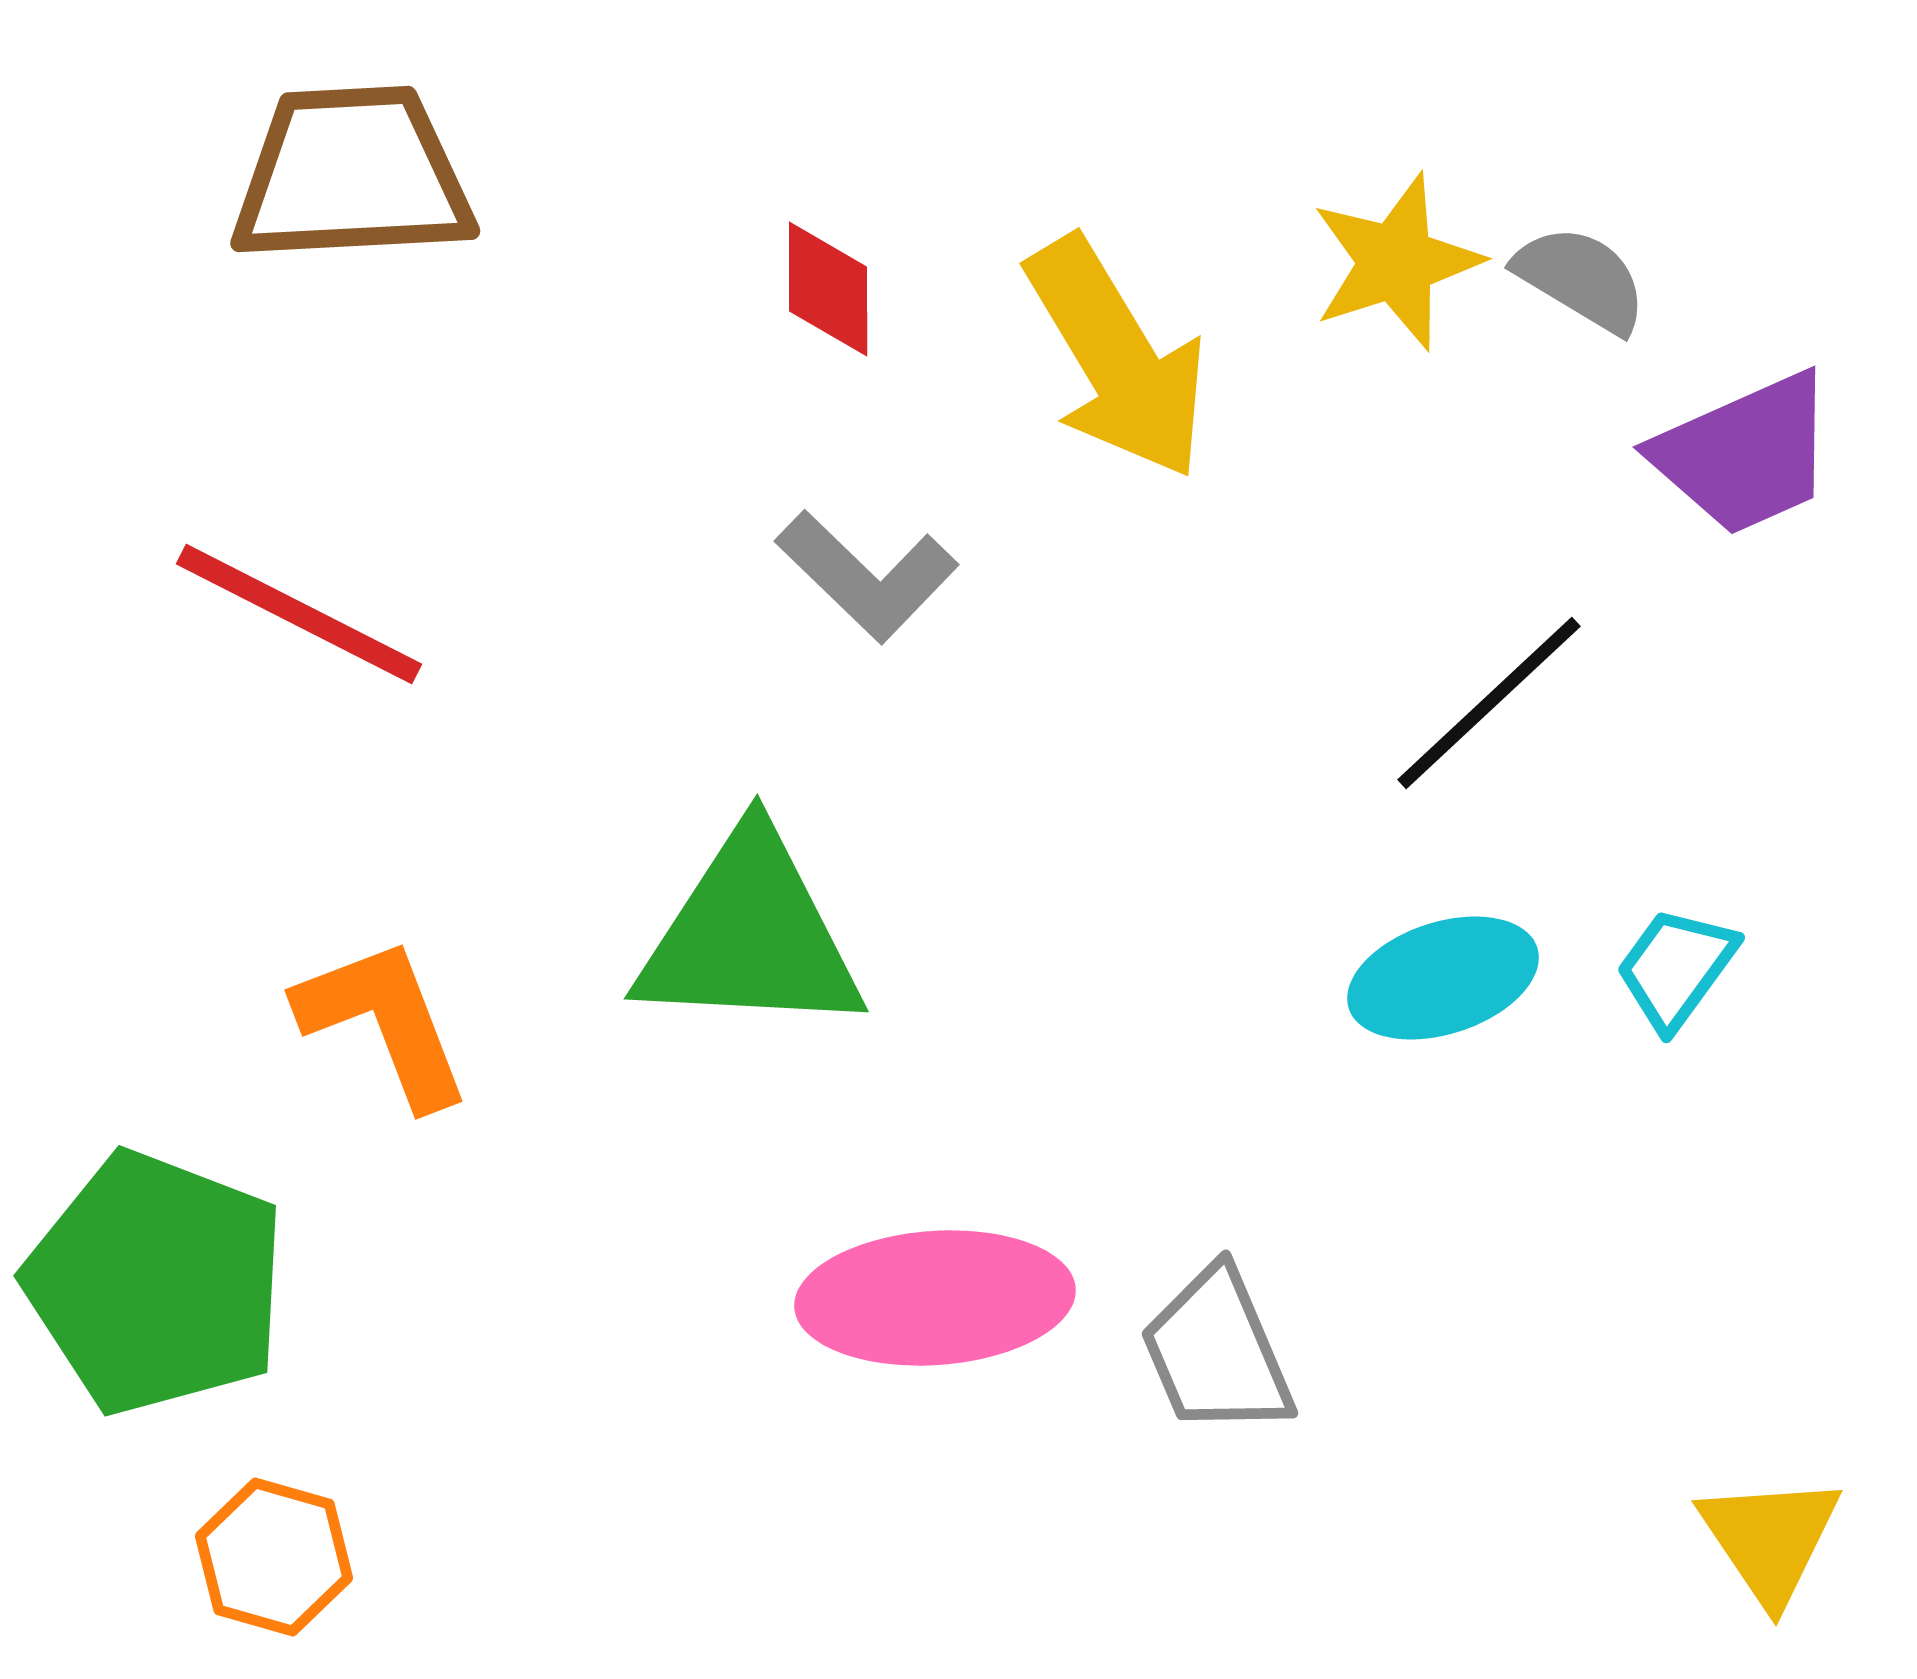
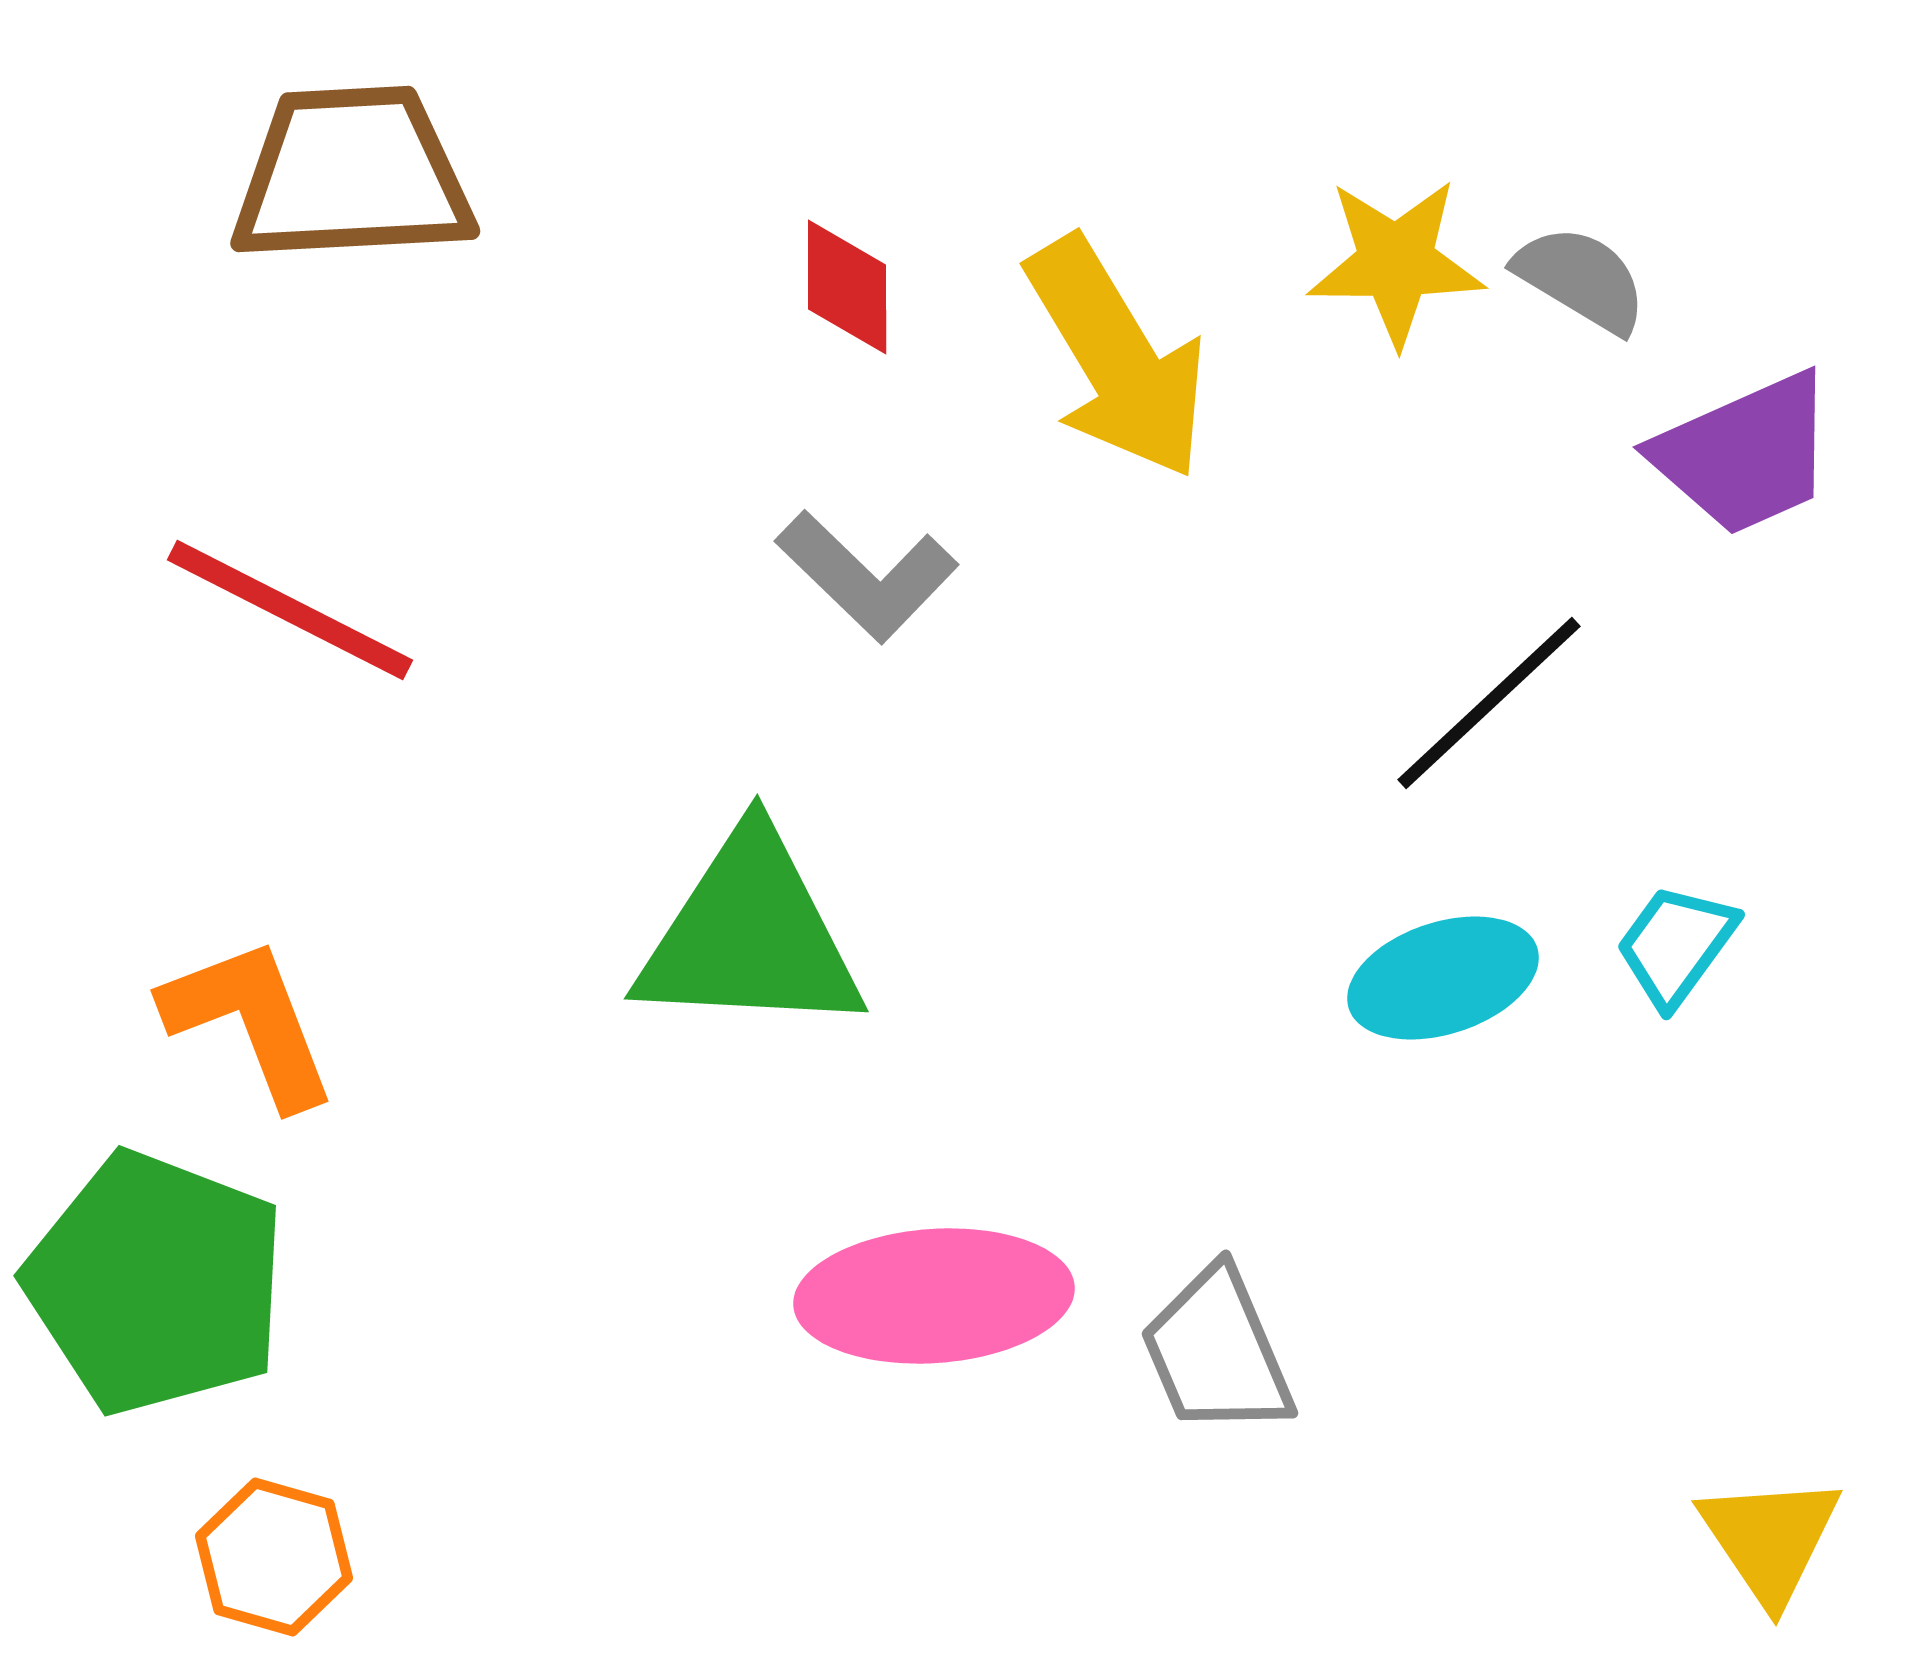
yellow star: rotated 18 degrees clockwise
red diamond: moved 19 px right, 2 px up
red line: moved 9 px left, 4 px up
cyan trapezoid: moved 23 px up
orange L-shape: moved 134 px left
pink ellipse: moved 1 px left, 2 px up
